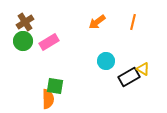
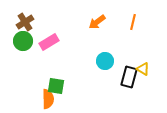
cyan circle: moved 1 px left
black rectangle: rotated 45 degrees counterclockwise
green square: moved 1 px right
